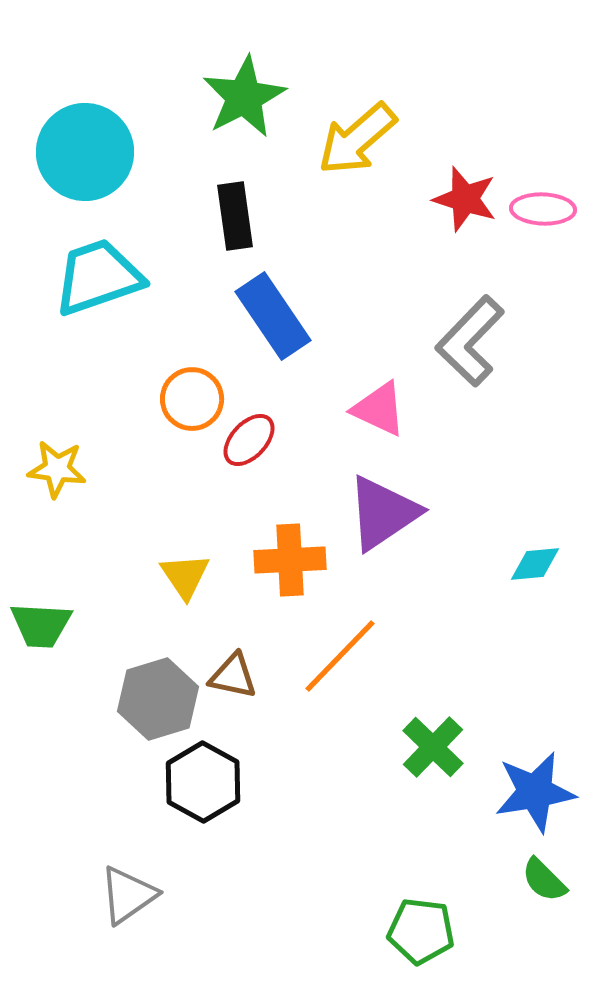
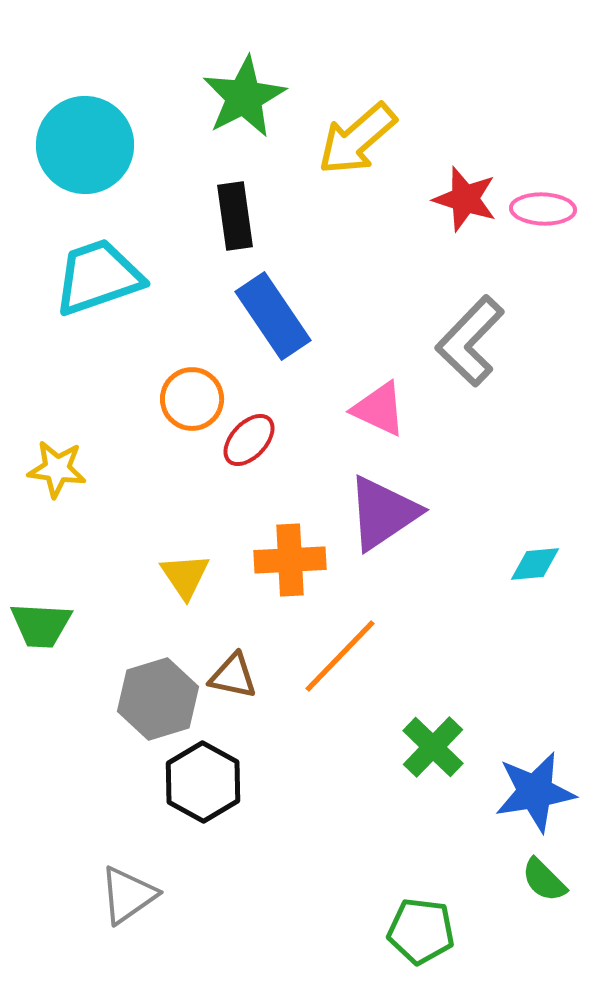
cyan circle: moved 7 px up
